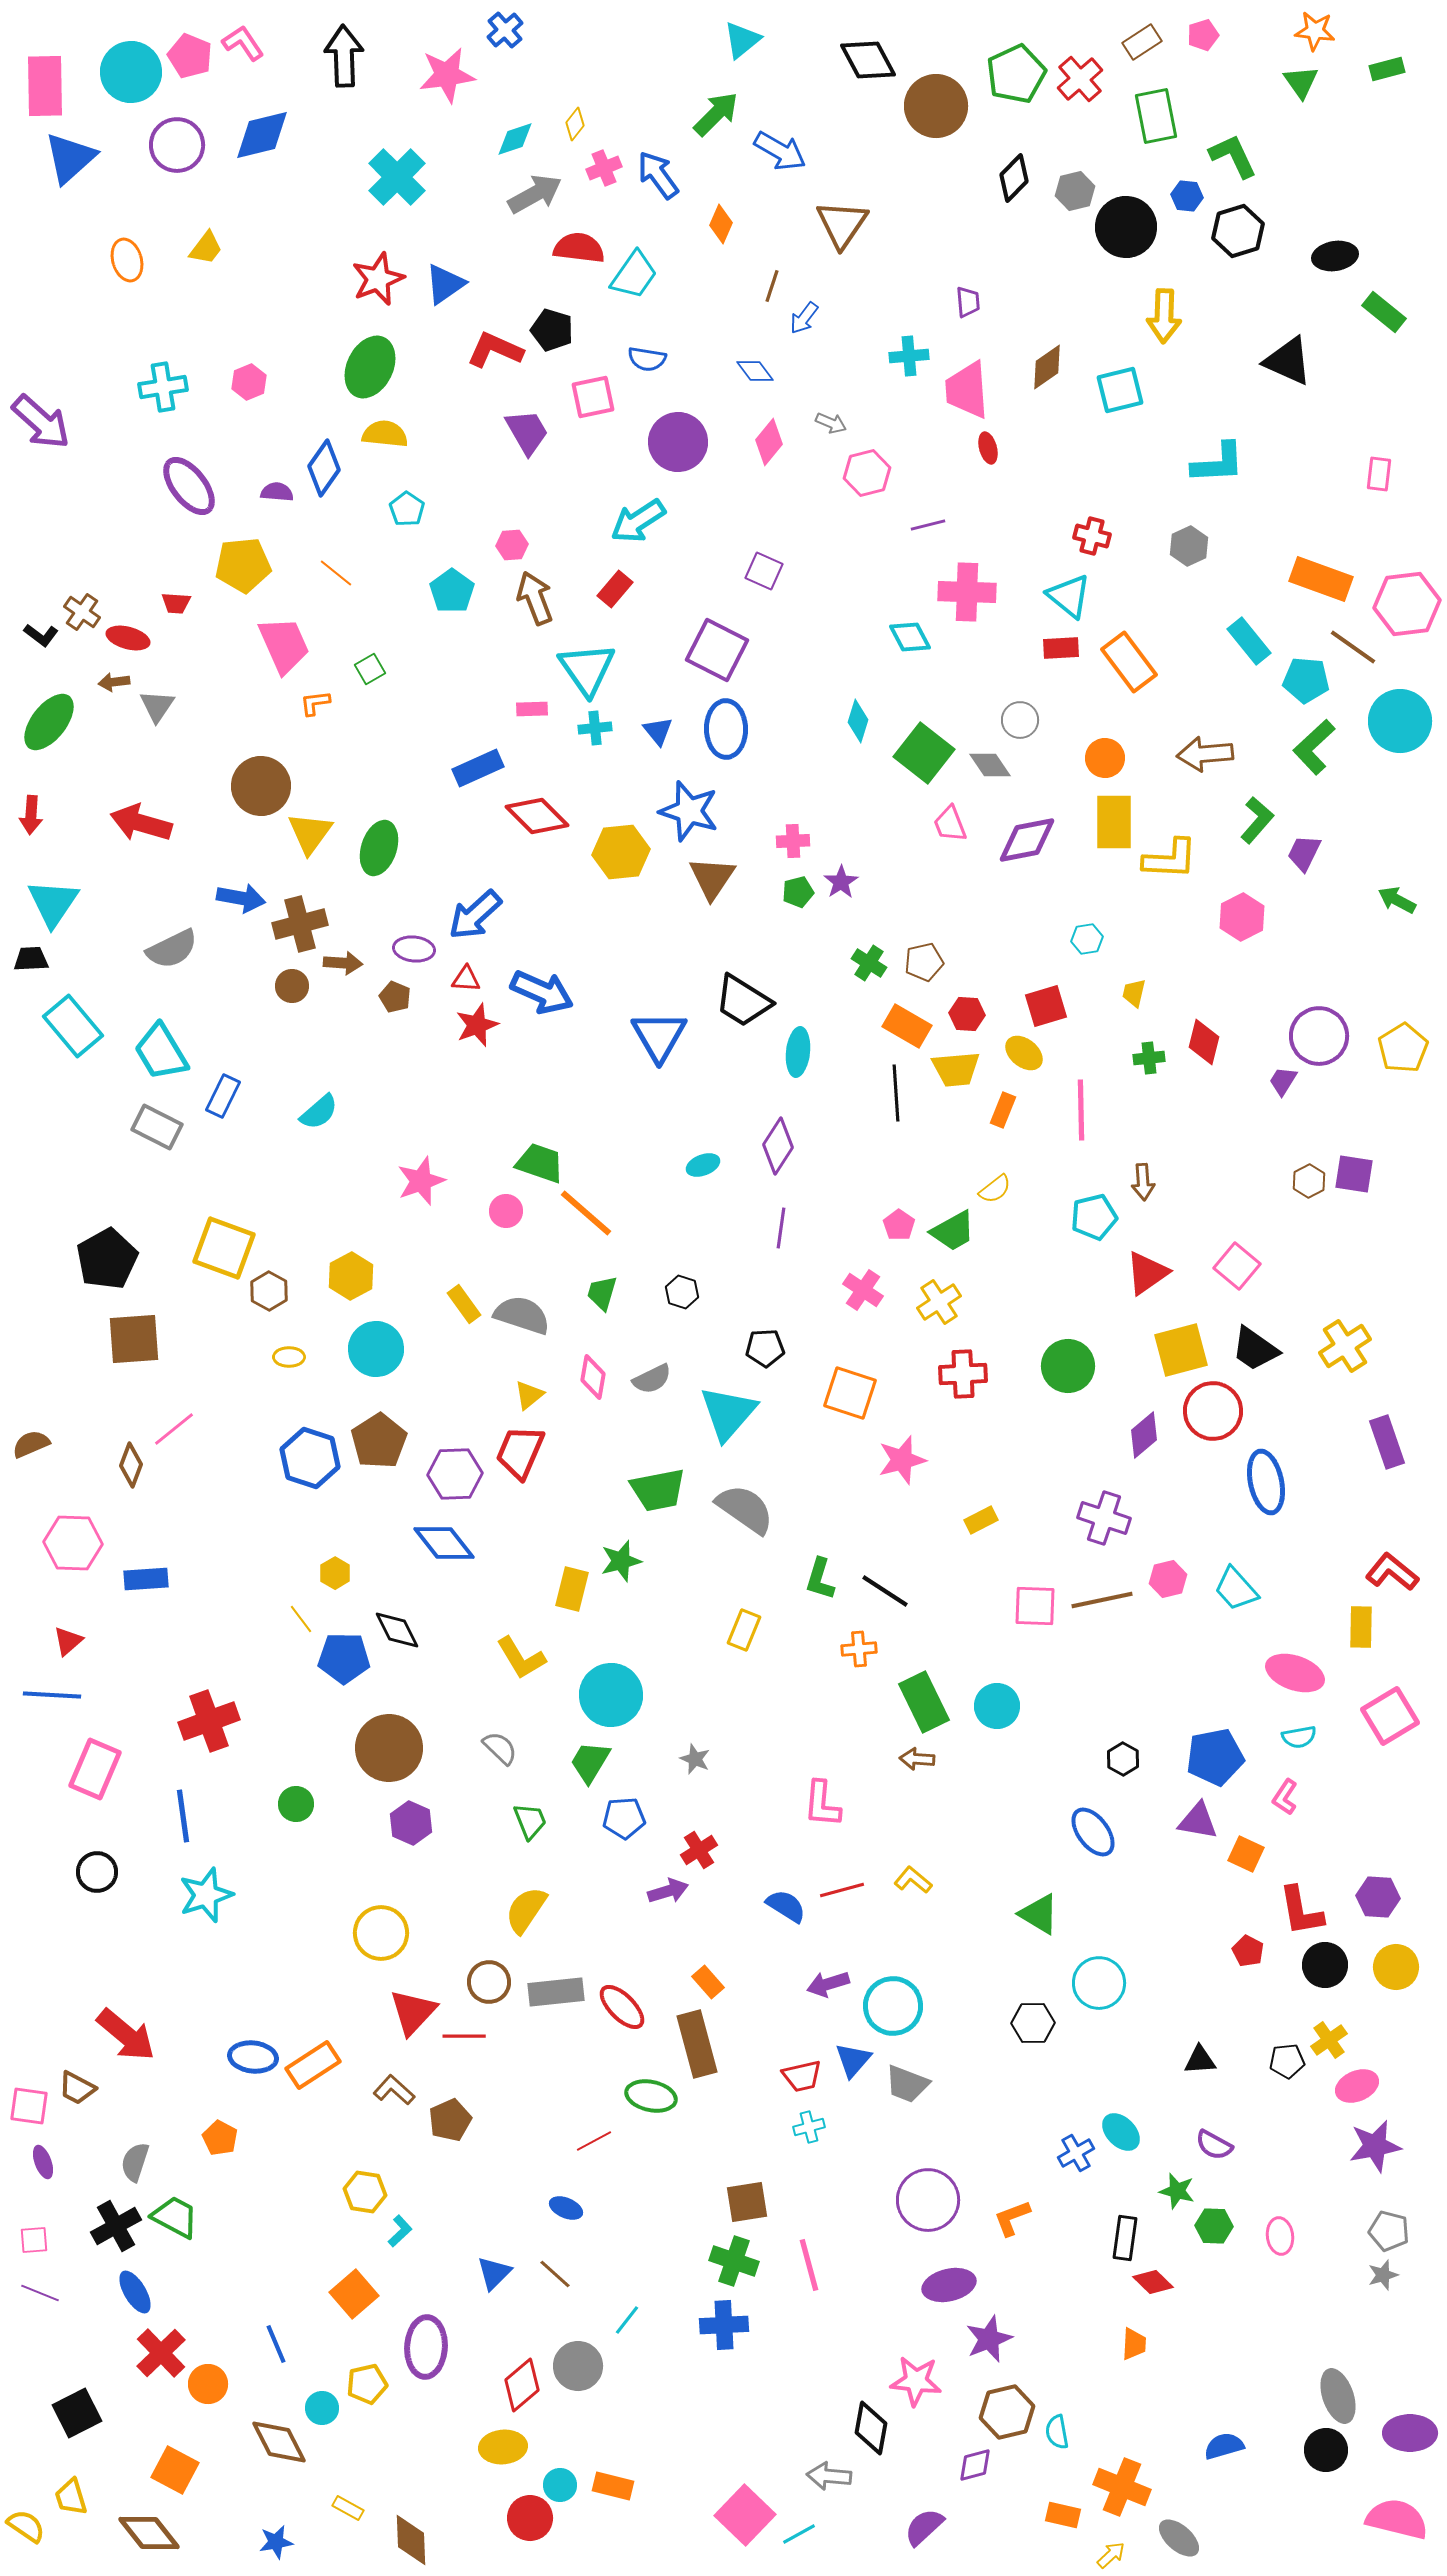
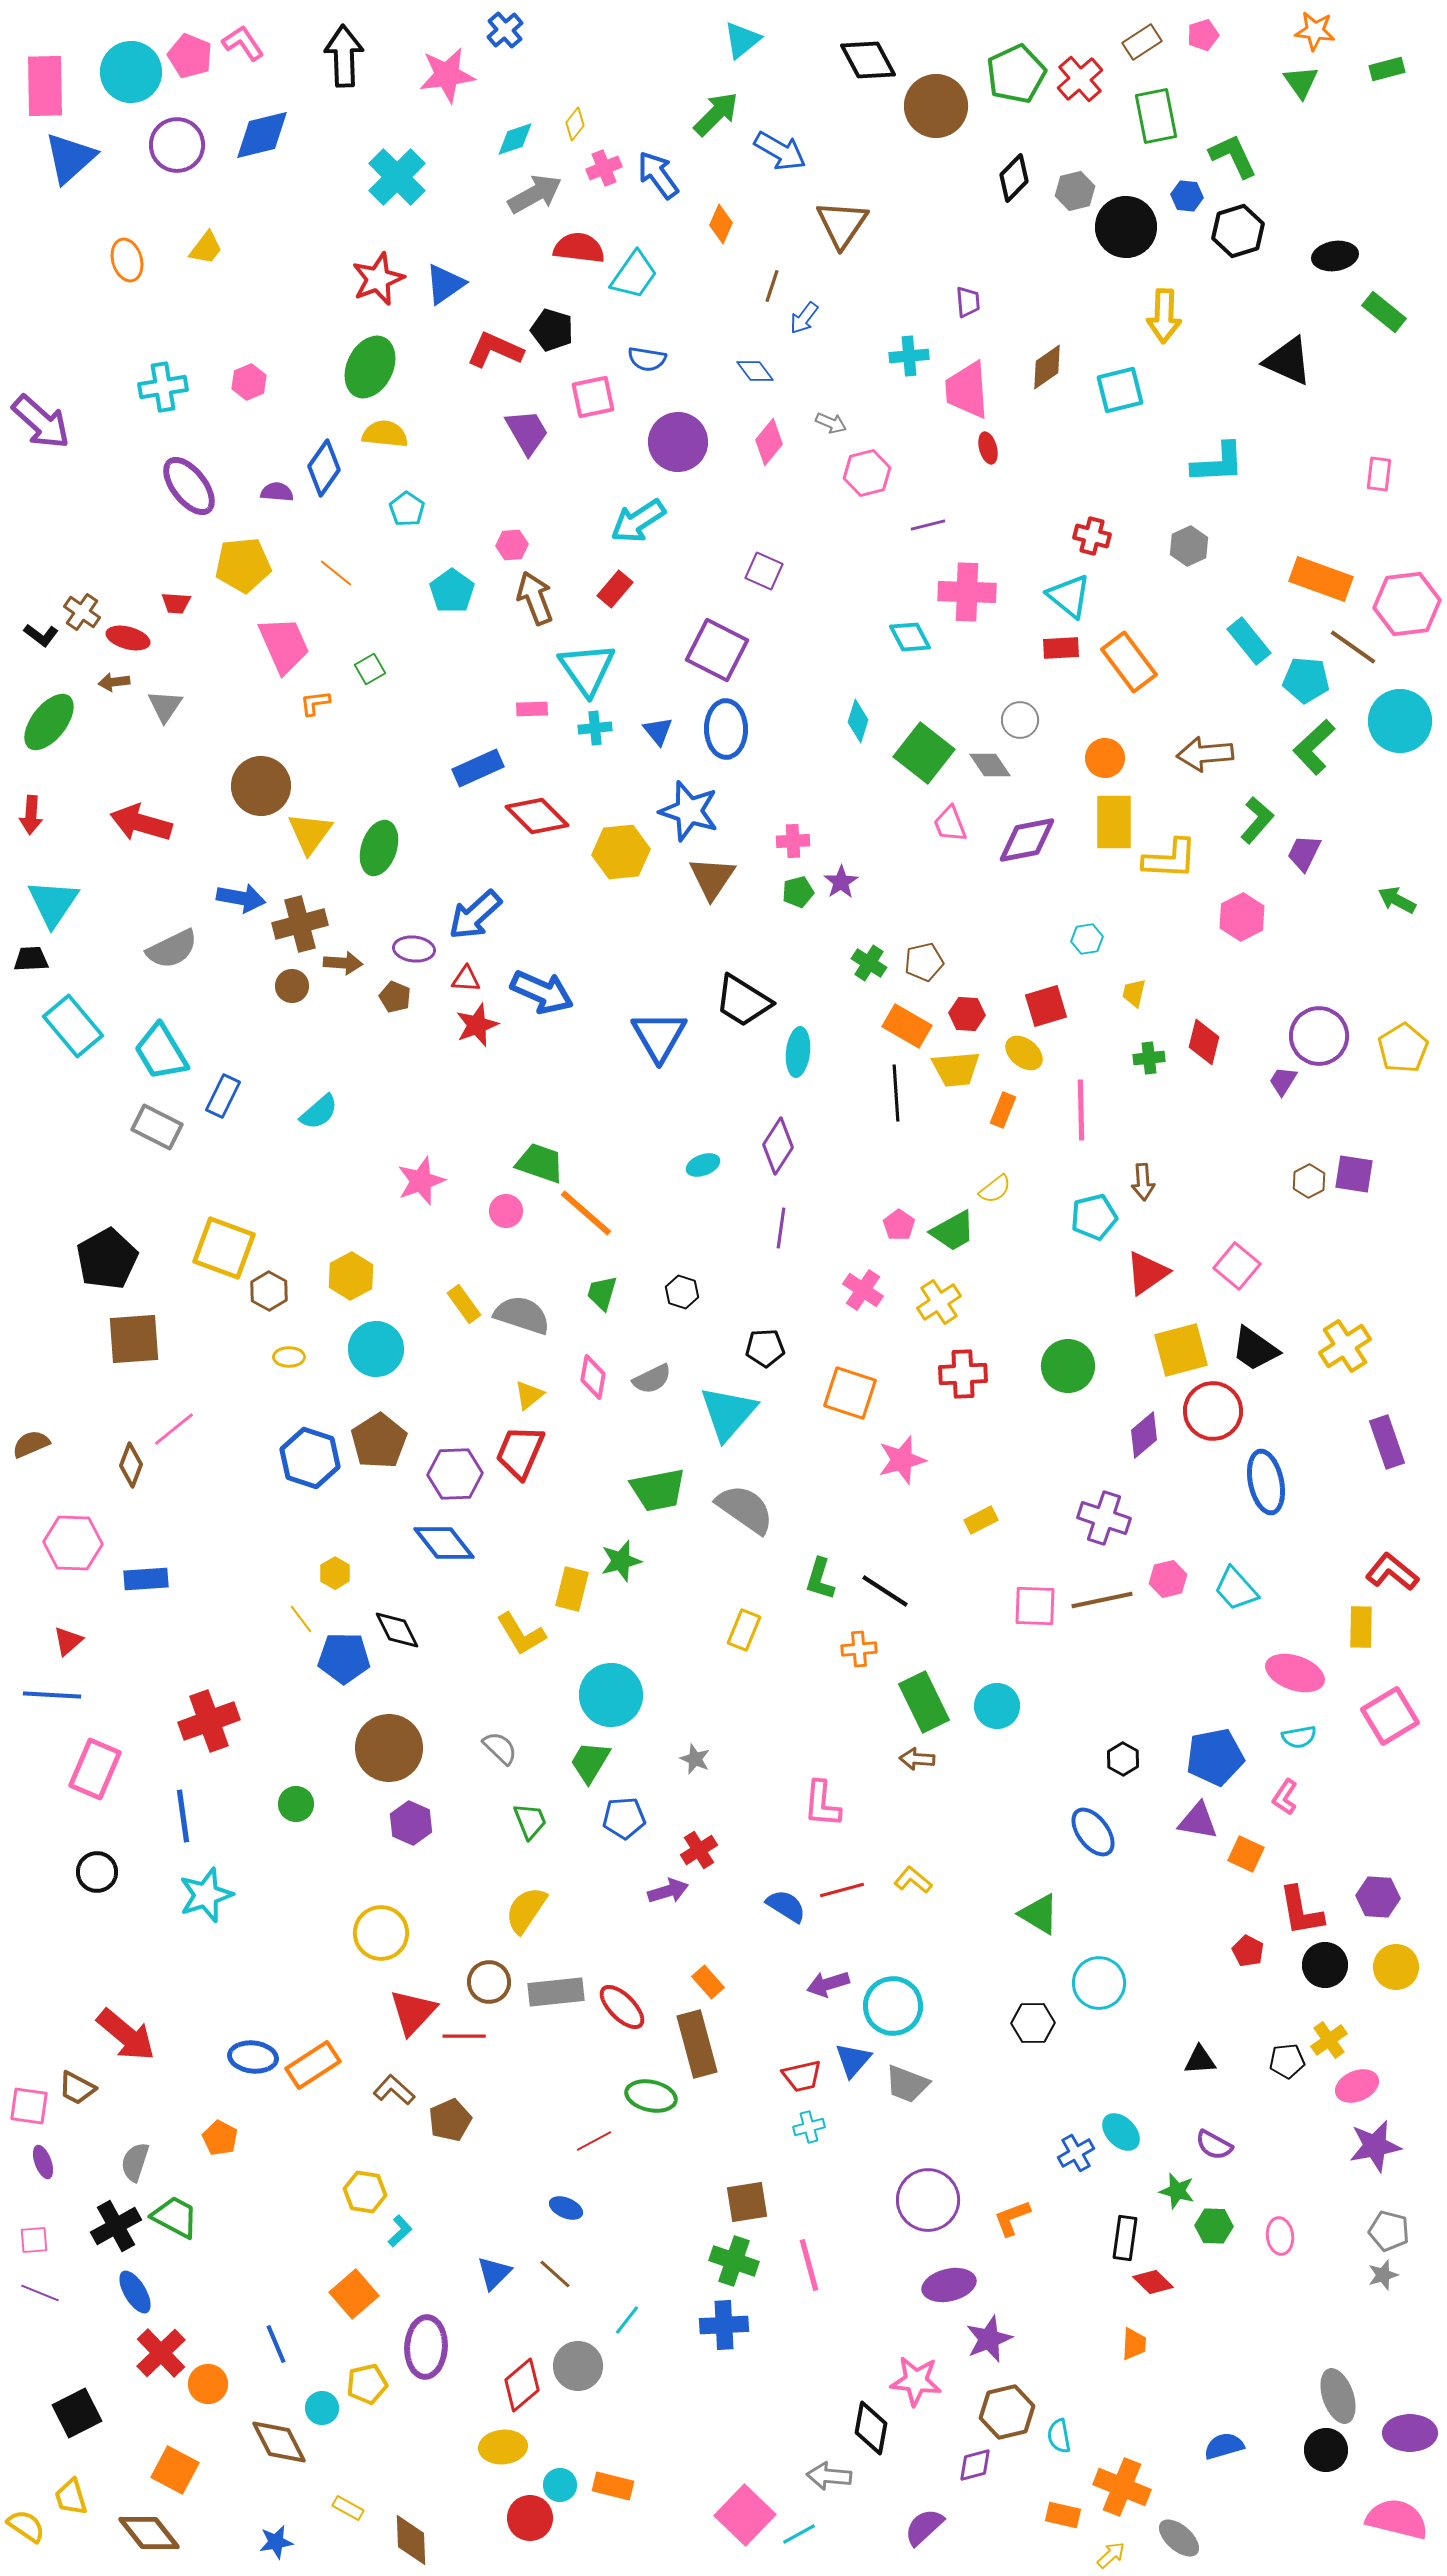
gray triangle at (157, 706): moved 8 px right
yellow L-shape at (521, 1658): moved 24 px up
cyan semicircle at (1057, 2432): moved 2 px right, 4 px down
